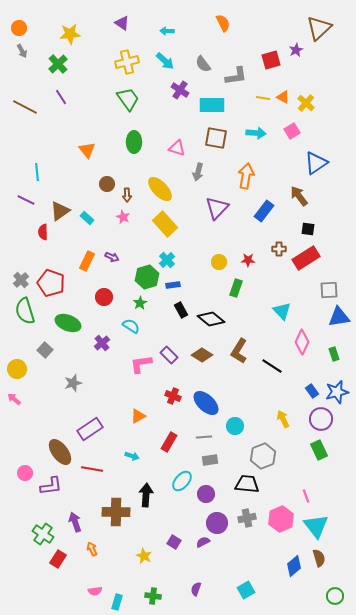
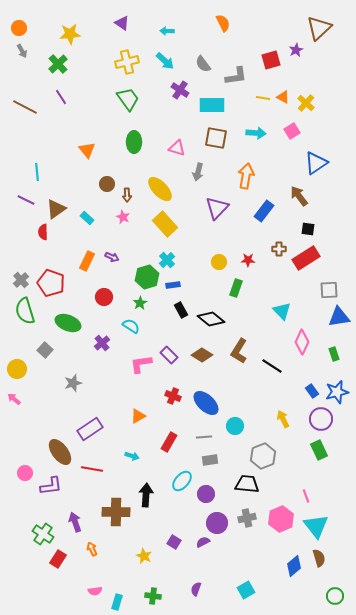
brown triangle at (60, 211): moved 4 px left, 2 px up
